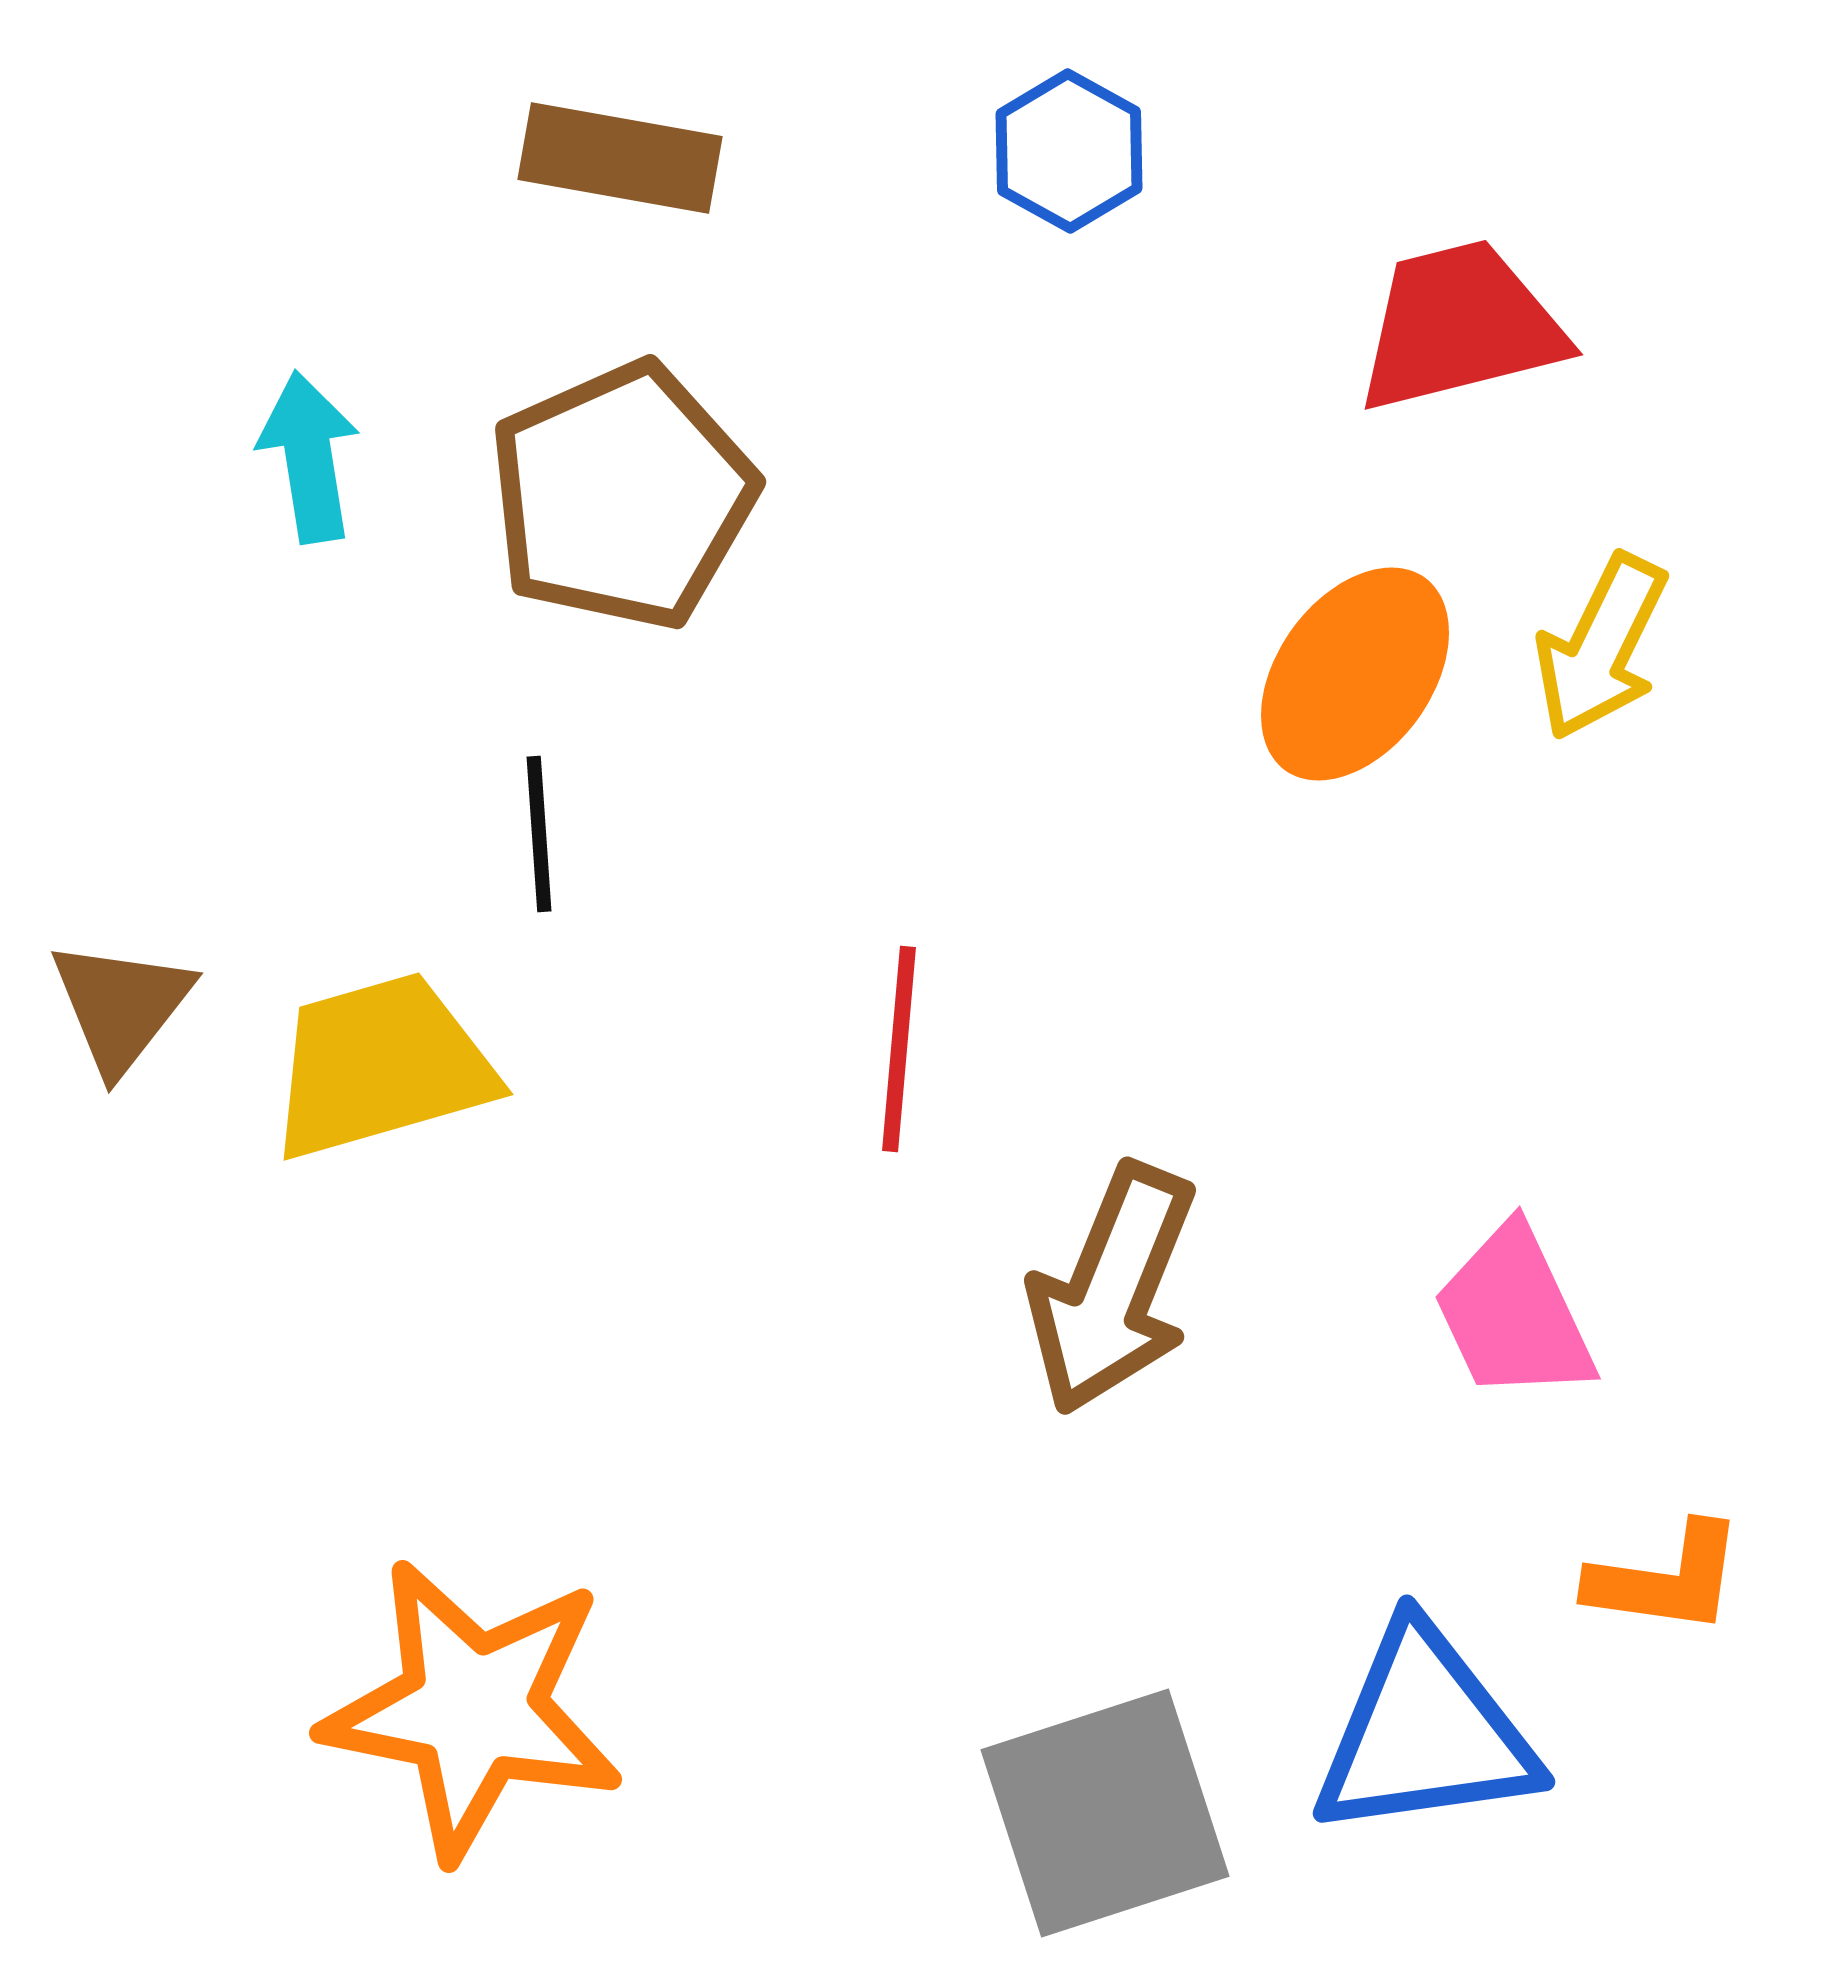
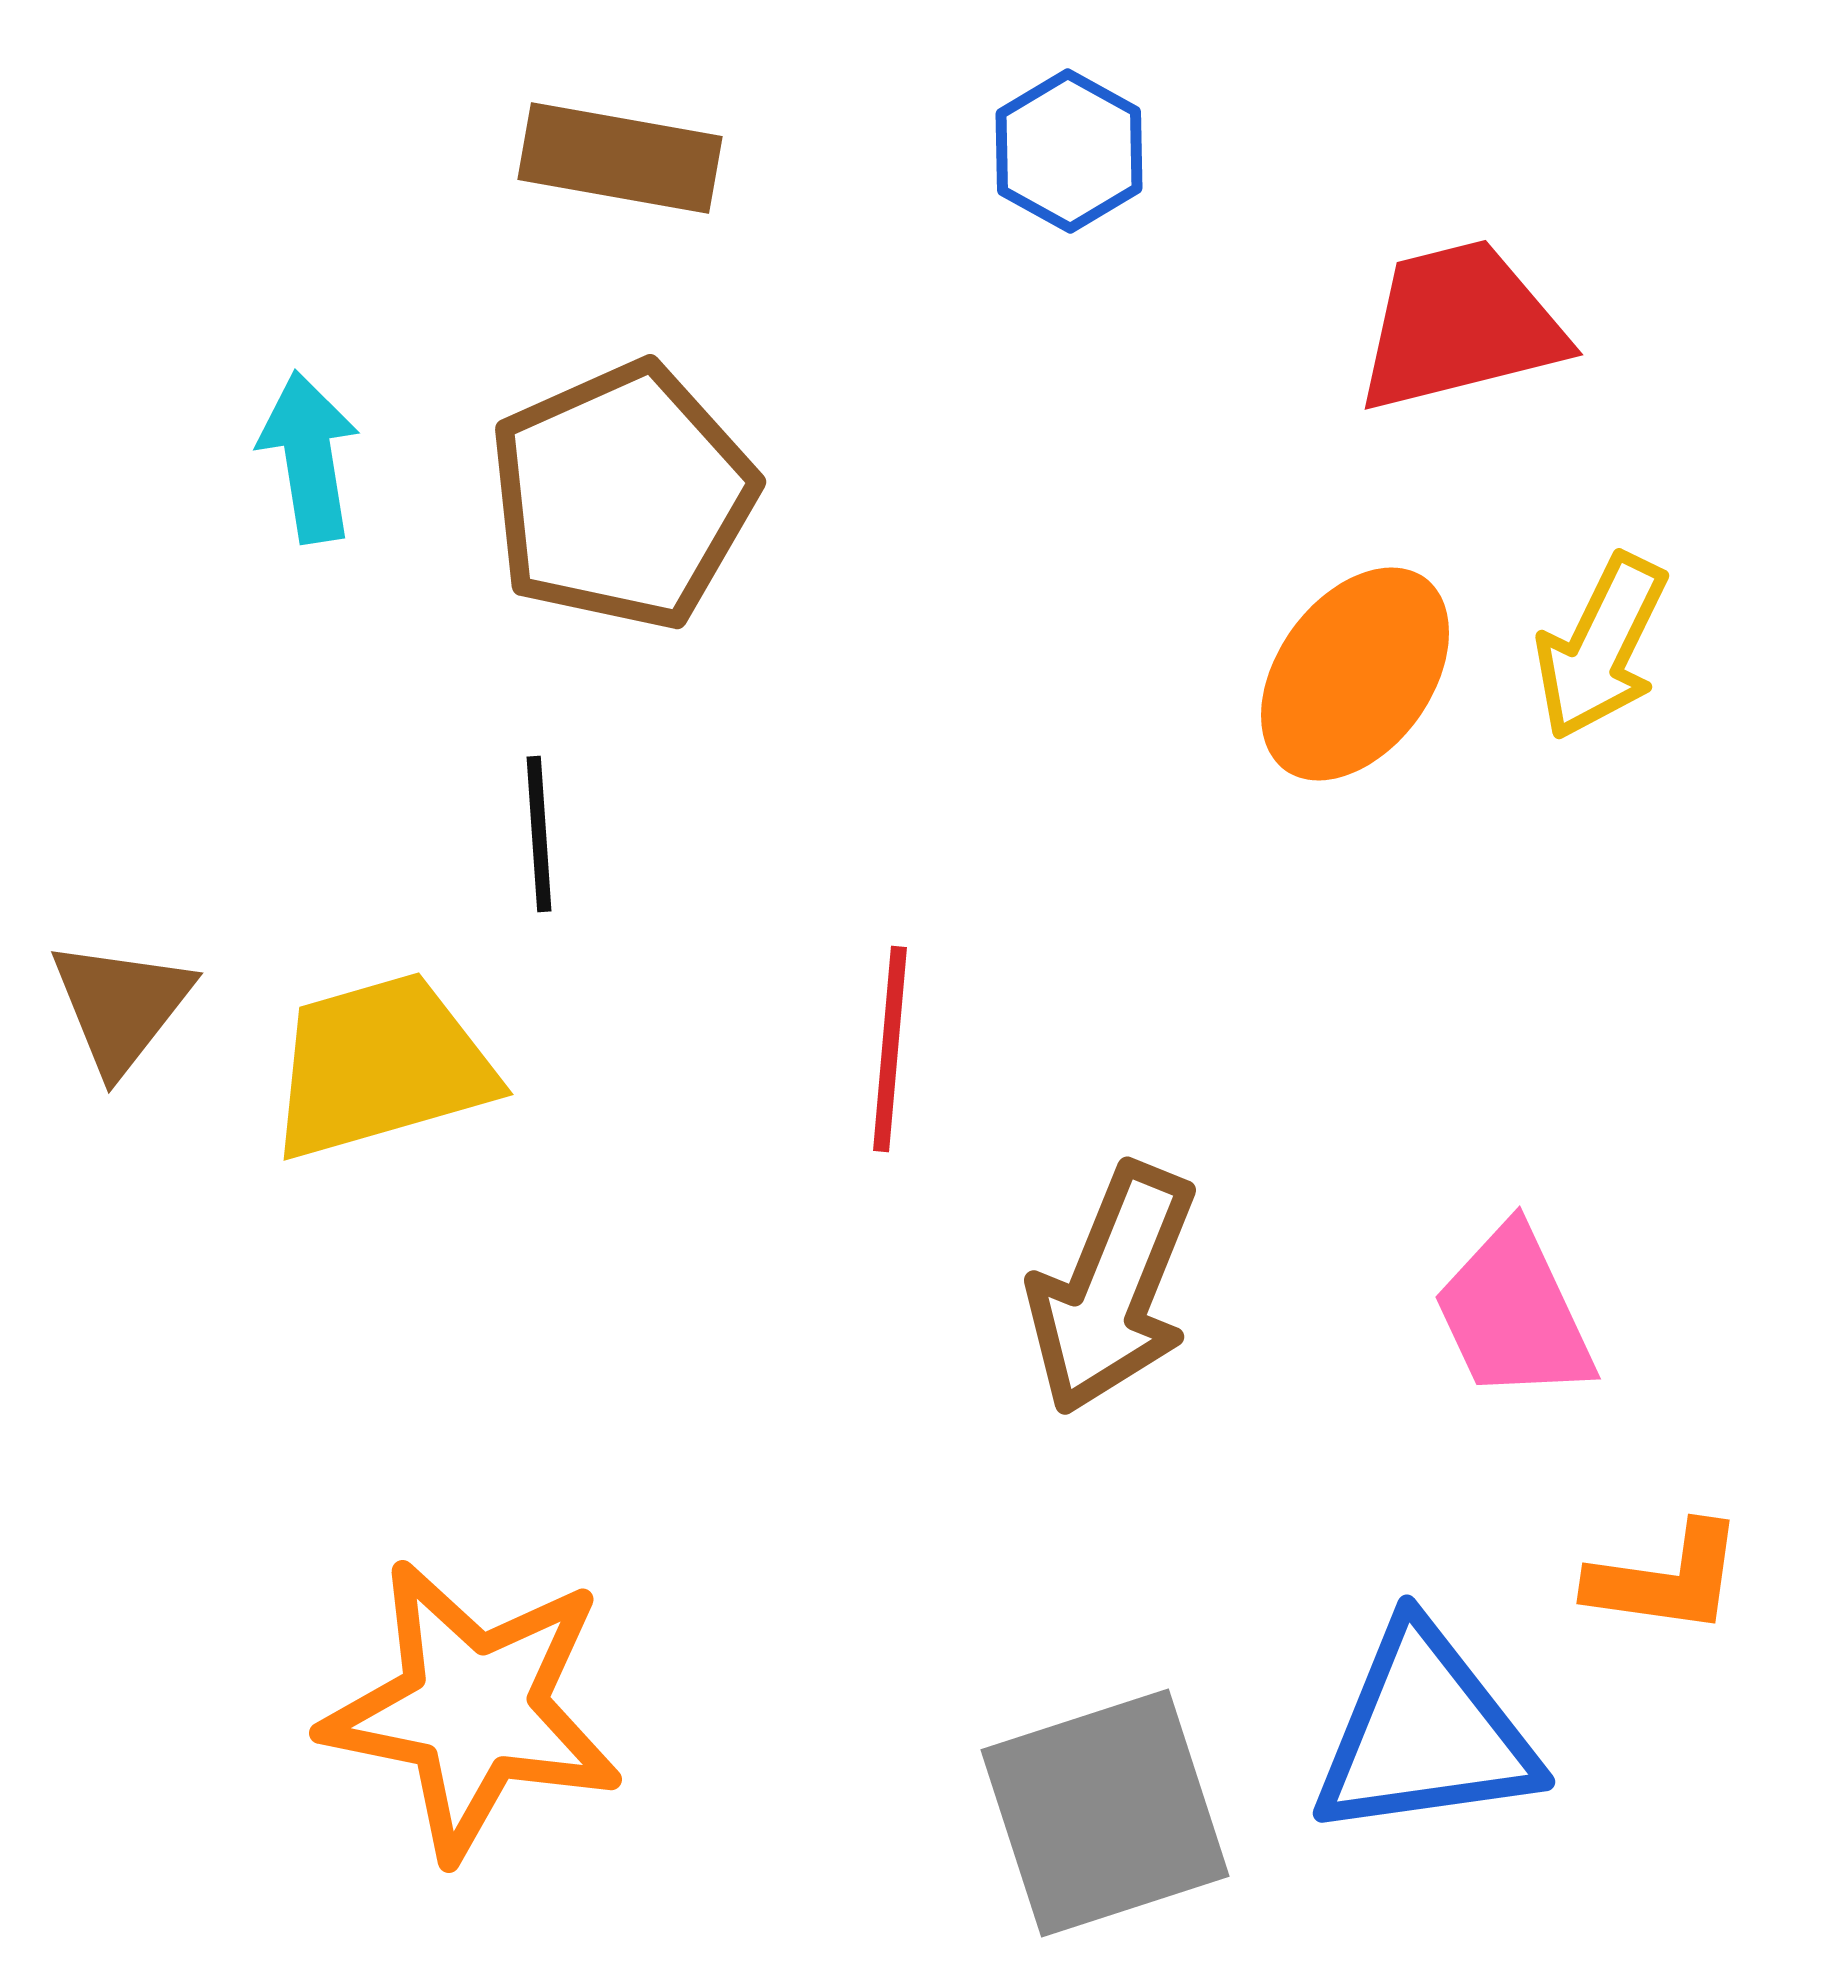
red line: moved 9 px left
